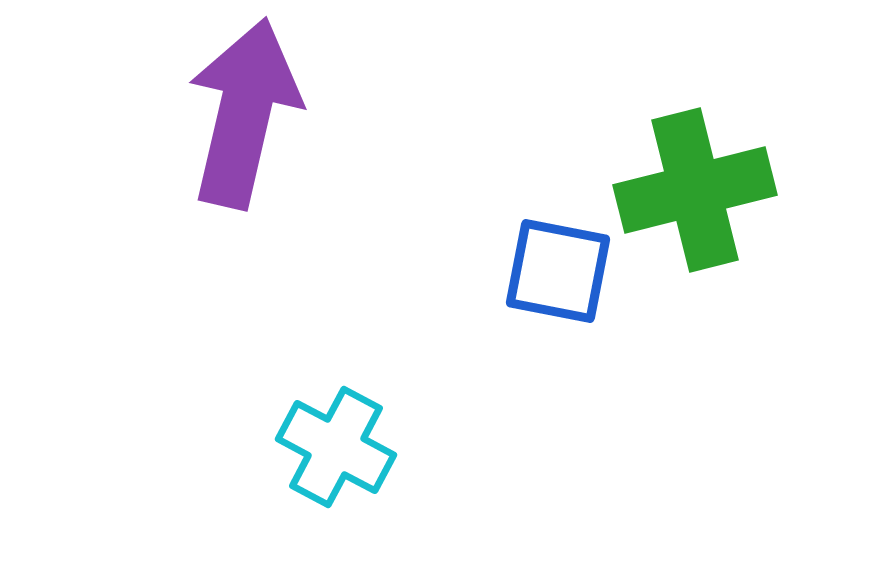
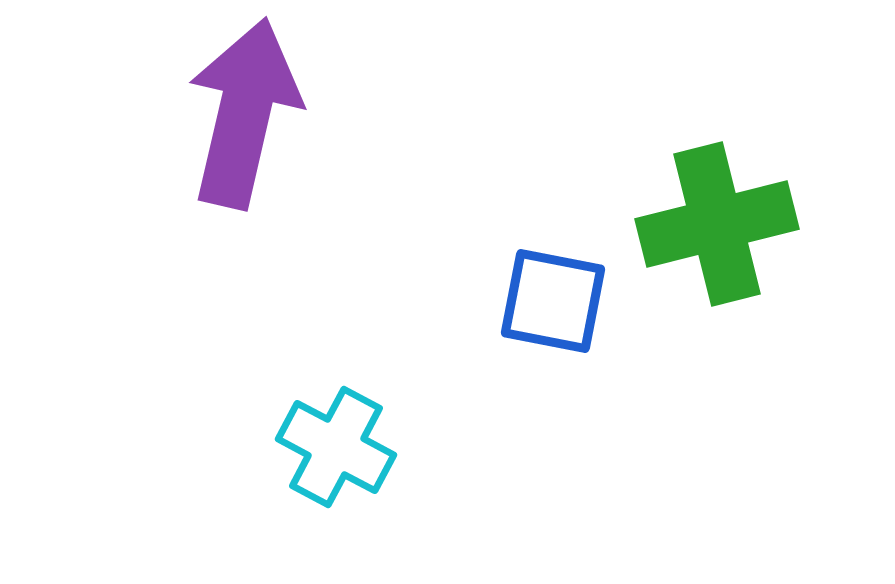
green cross: moved 22 px right, 34 px down
blue square: moved 5 px left, 30 px down
